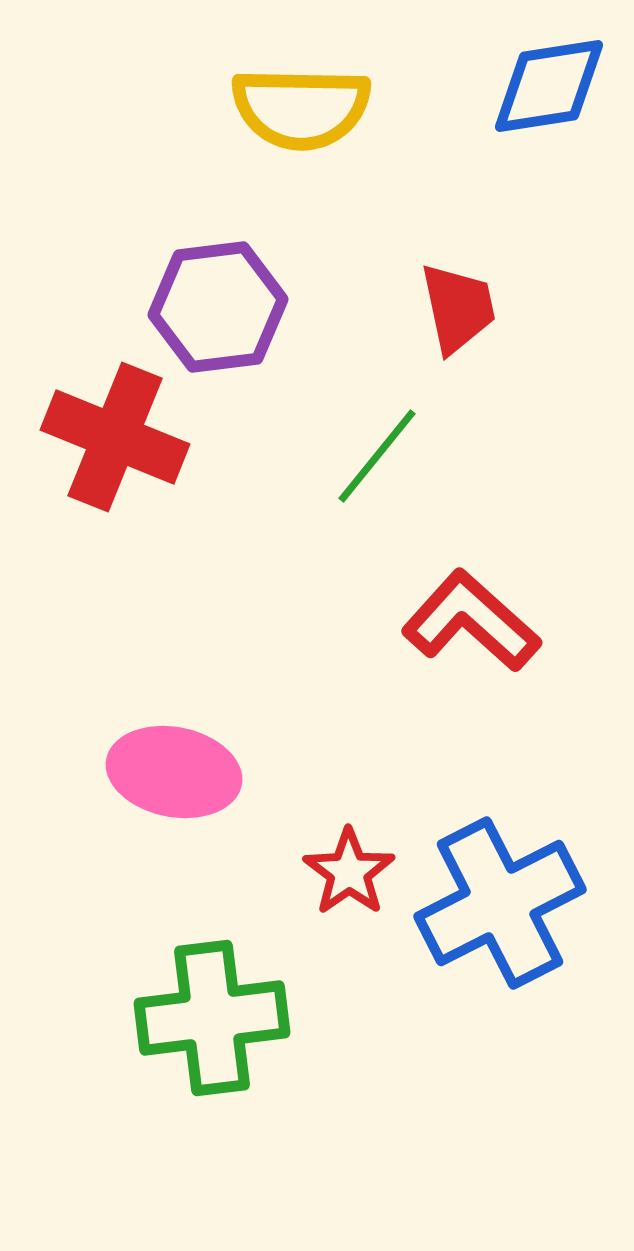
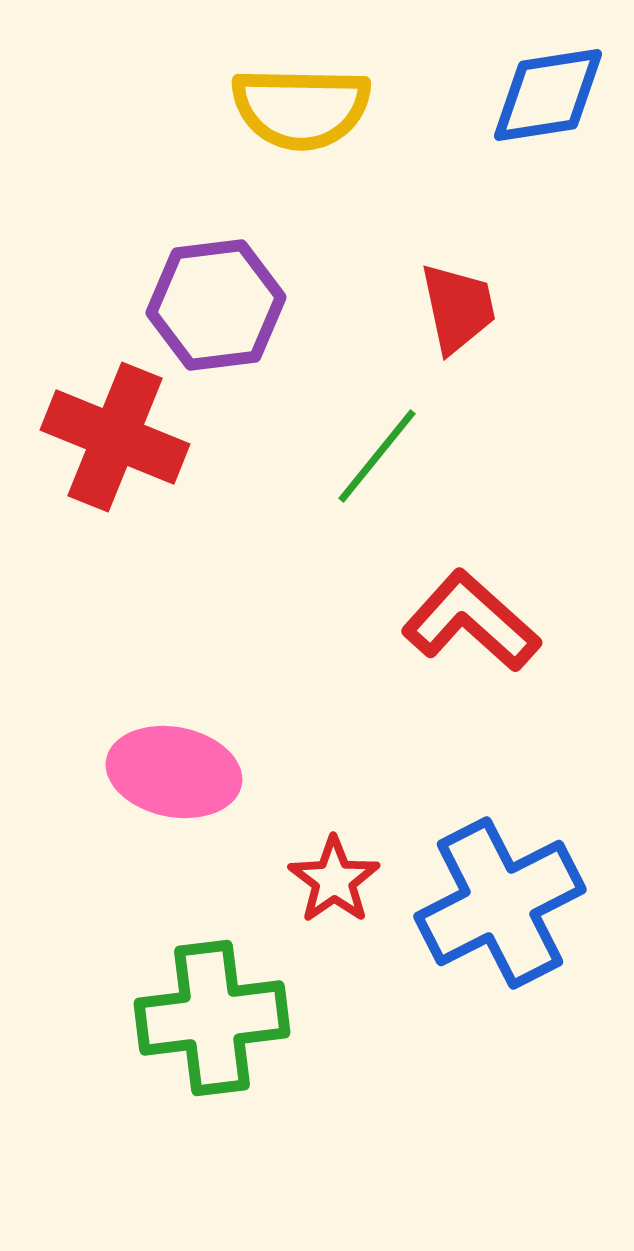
blue diamond: moved 1 px left, 9 px down
purple hexagon: moved 2 px left, 2 px up
red star: moved 15 px left, 8 px down
